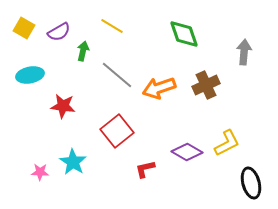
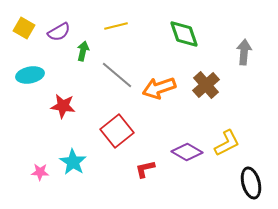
yellow line: moved 4 px right; rotated 45 degrees counterclockwise
brown cross: rotated 16 degrees counterclockwise
